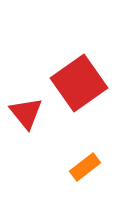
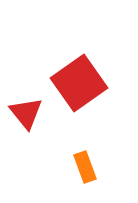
orange rectangle: rotated 72 degrees counterclockwise
